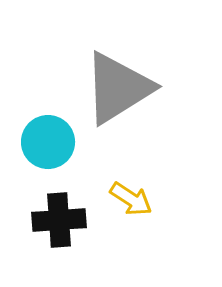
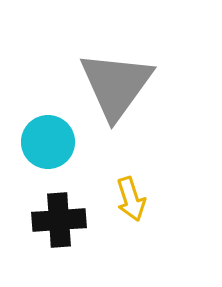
gray triangle: moved 2 px left, 3 px up; rotated 22 degrees counterclockwise
yellow arrow: rotated 39 degrees clockwise
